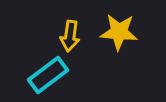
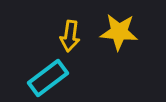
cyan rectangle: moved 3 px down
